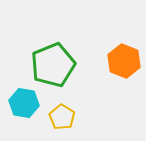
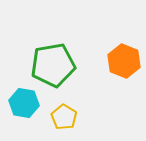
green pentagon: rotated 12 degrees clockwise
yellow pentagon: moved 2 px right
